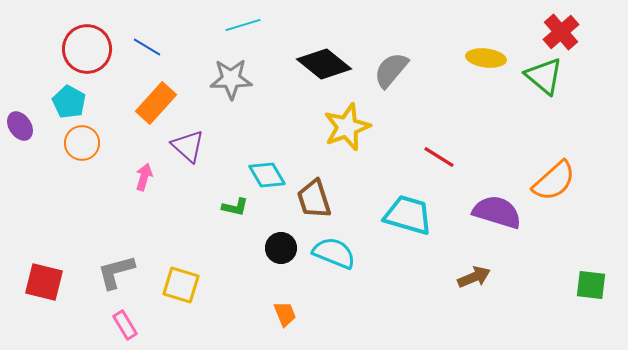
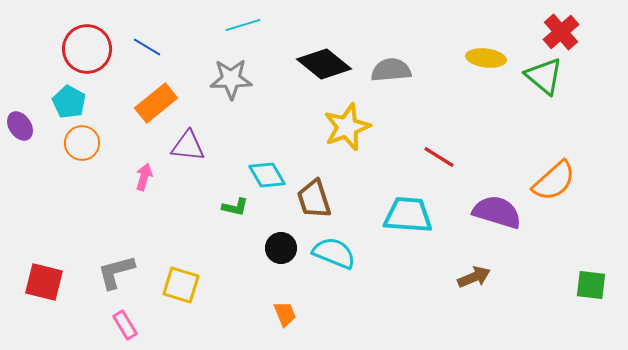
gray semicircle: rotated 45 degrees clockwise
orange rectangle: rotated 9 degrees clockwise
purple triangle: rotated 36 degrees counterclockwise
cyan trapezoid: rotated 12 degrees counterclockwise
